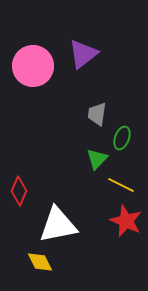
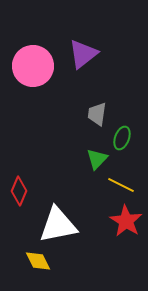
red star: rotated 8 degrees clockwise
yellow diamond: moved 2 px left, 1 px up
